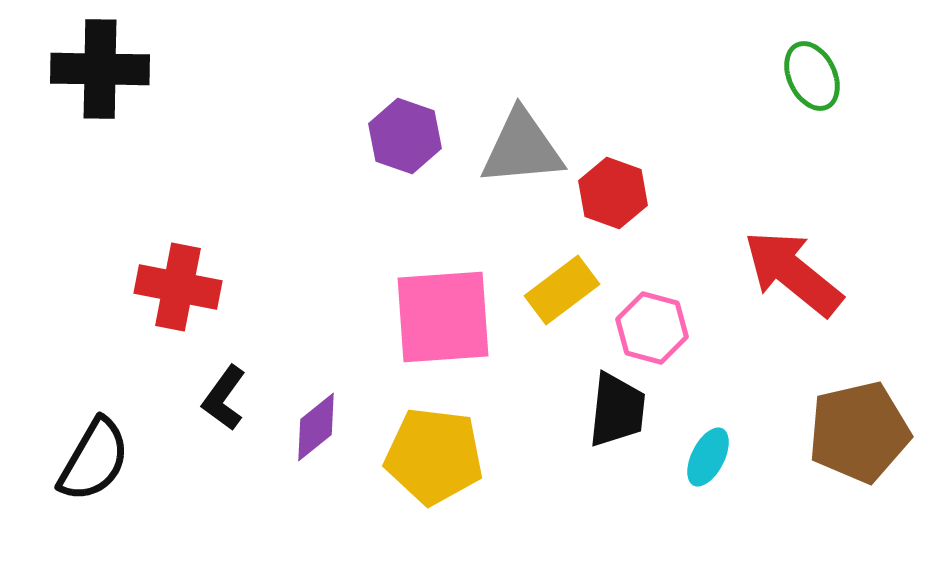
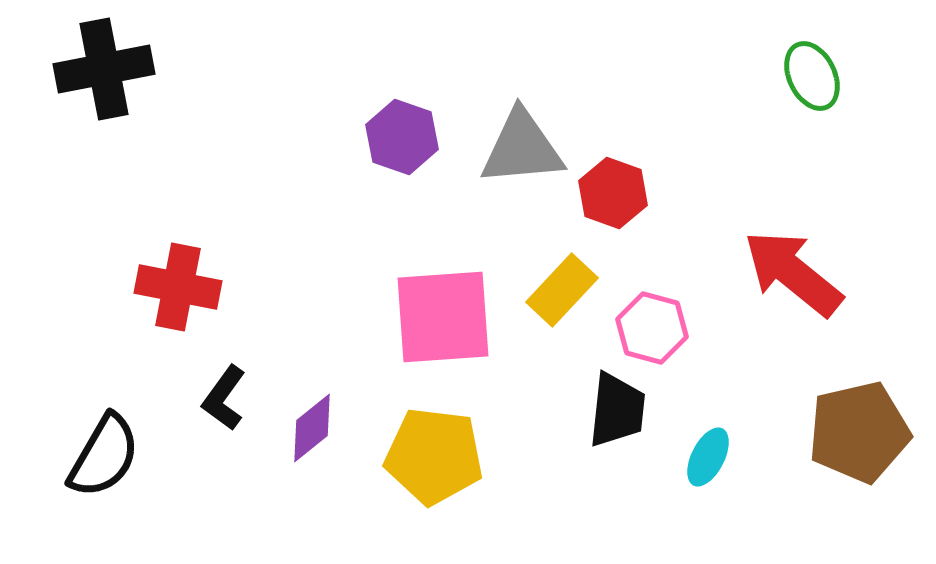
black cross: moved 4 px right; rotated 12 degrees counterclockwise
purple hexagon: moved 3 px left, 1 px down
yellow rectangle: rotated 10 degrees counterclockwise
purple diamond: moved 4 px left, 1 px down
black semicircle: moved 10 px right, 4 px up
